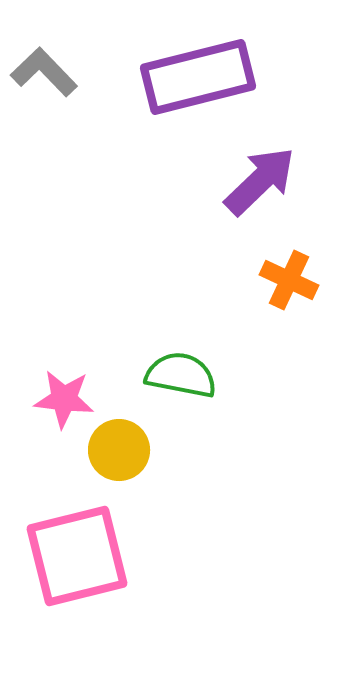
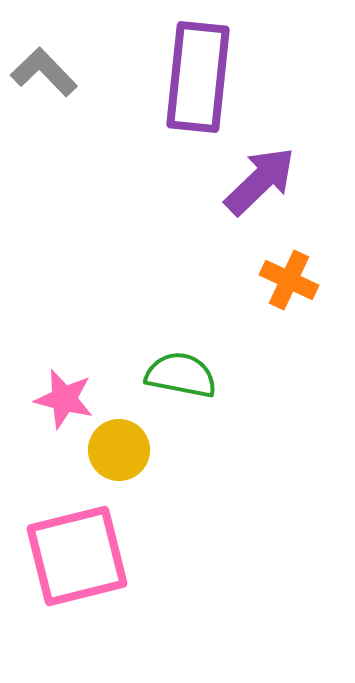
purple rectangle: rotated 70 degrees counterclockwise
pink star: rotated 8 degrees clockwise
